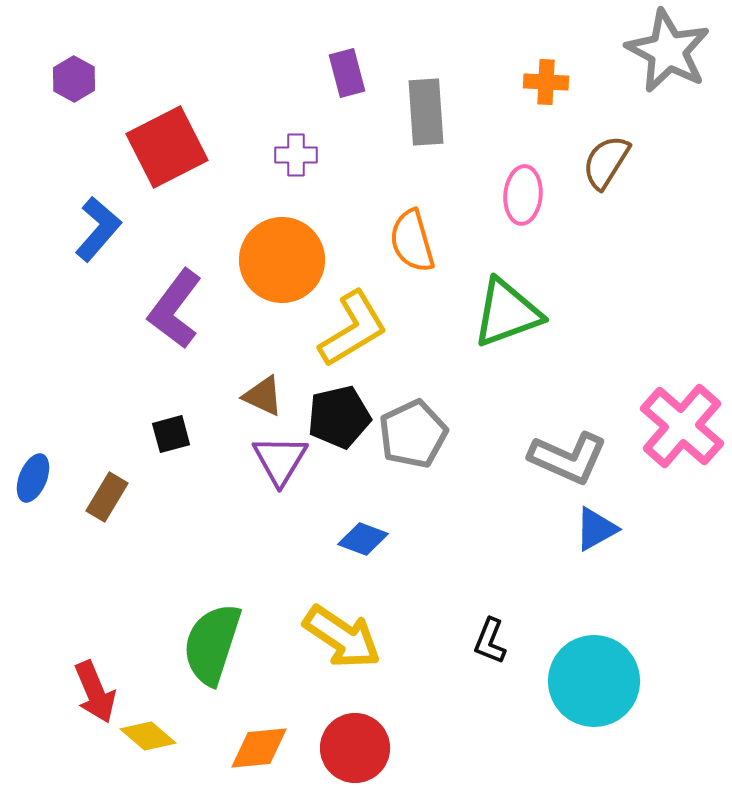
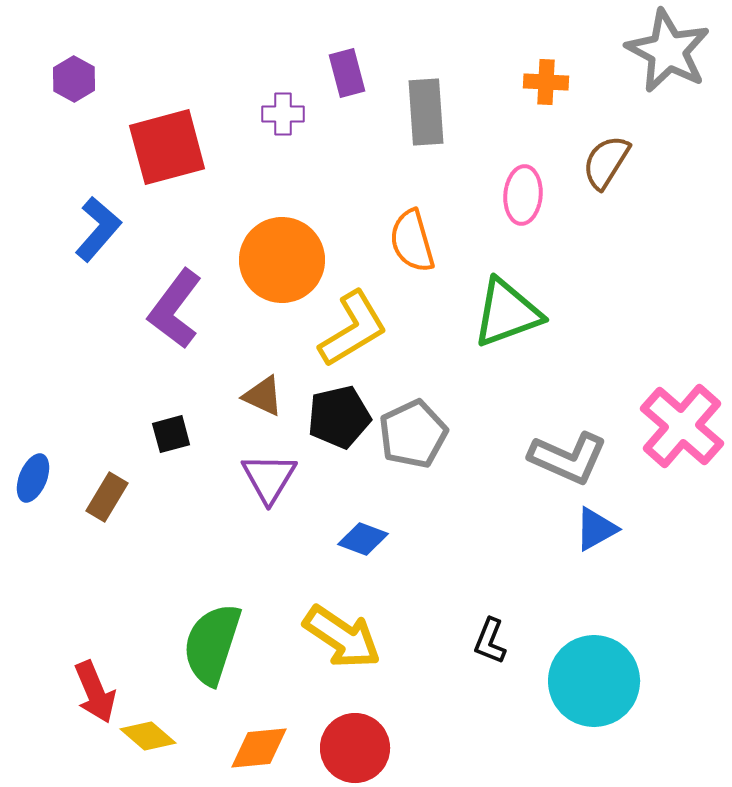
red square: rotated 12 degrees clockwise
purple cross: moved 13 px left, 41 px up
purple triangle: moved 11 px left, 18 px down
